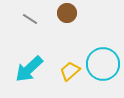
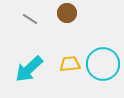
yellow trapezoid: moved 7 px up; rotated 35 degrees clockwise
